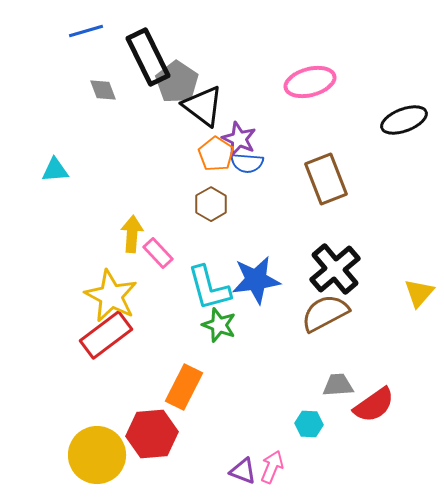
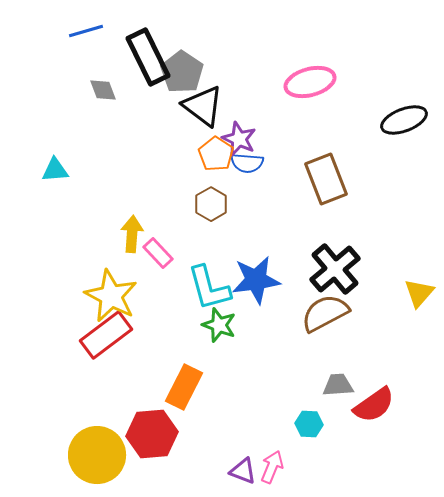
gray pentagon: moved 5 px right, 10 px up
